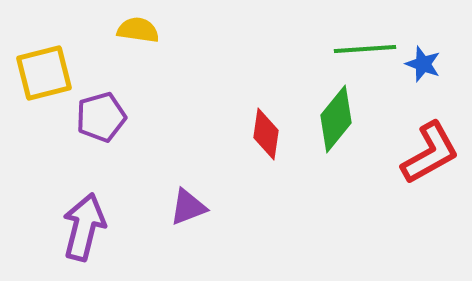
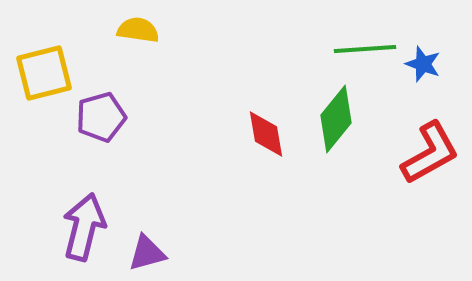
red diamond: rotated 18 degrees counterclockwise
purple triangle: moved 41 px left, 46 px down; rotated 6 degrees clockwise
